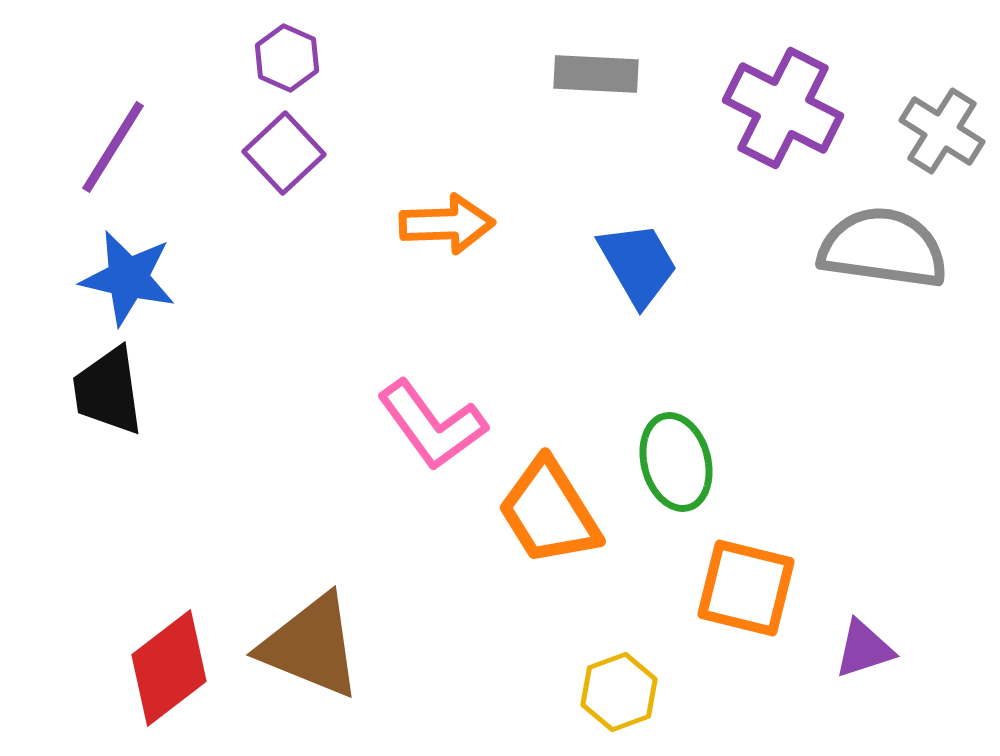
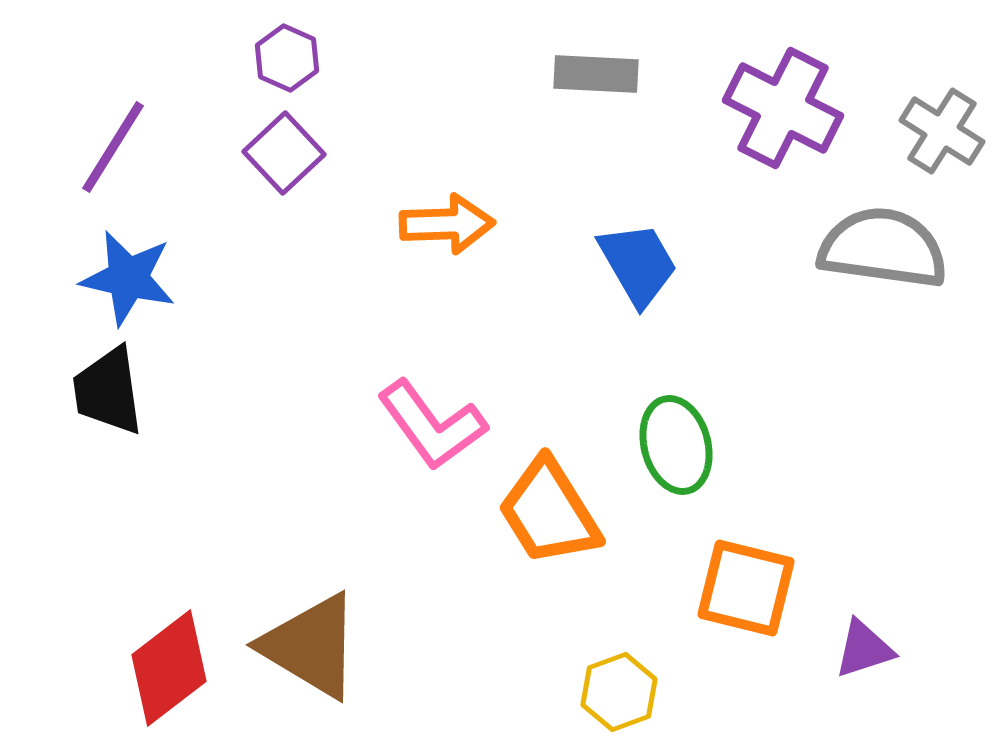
green ellipse: moved 17 px up
brown triangle: rotated 9 degrees clockwise
